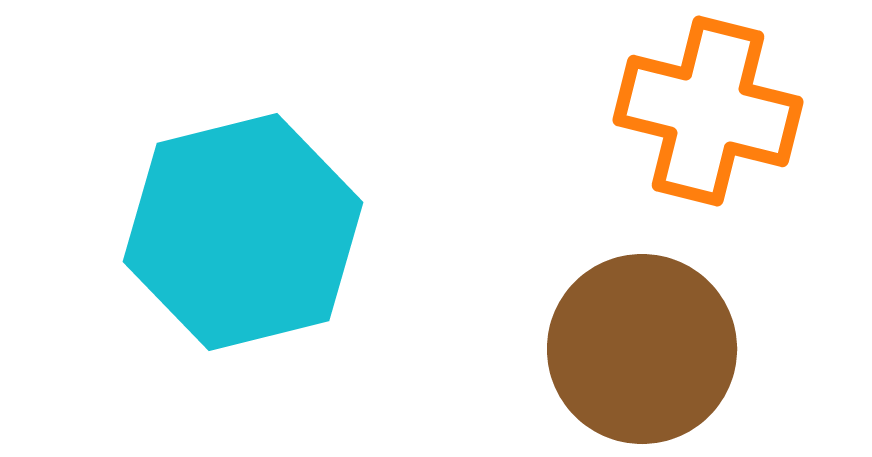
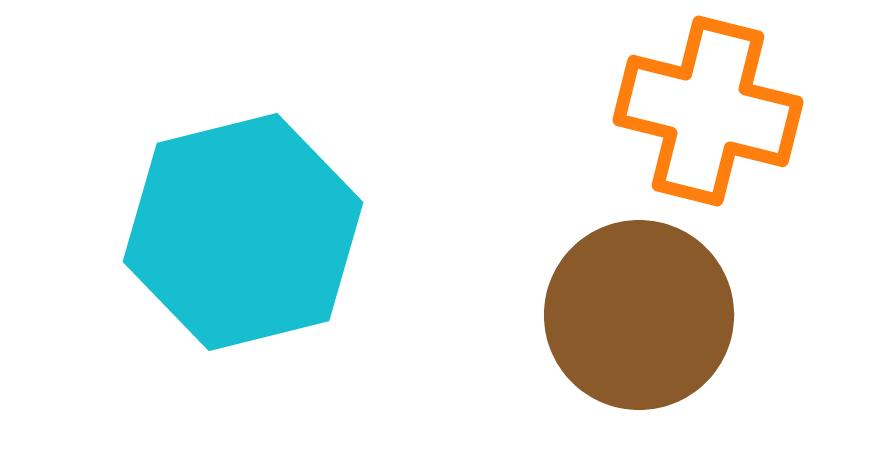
brown circle: moved 3 px left, 34 px up
